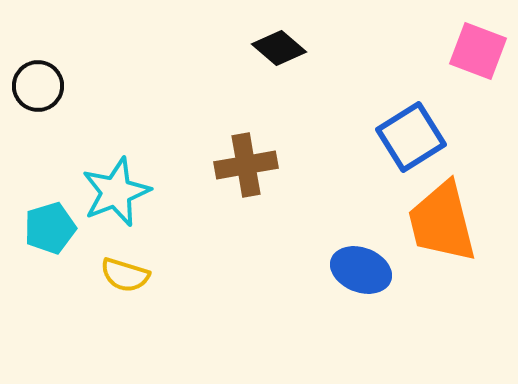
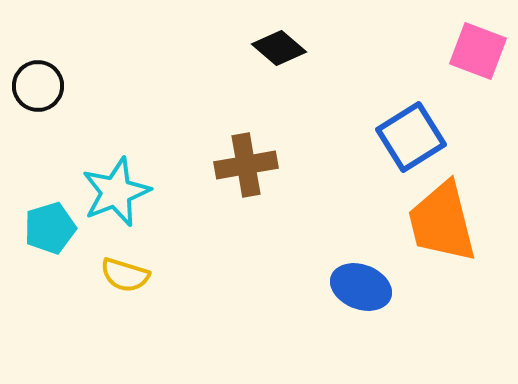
blue ellipse: moved 17 px down
